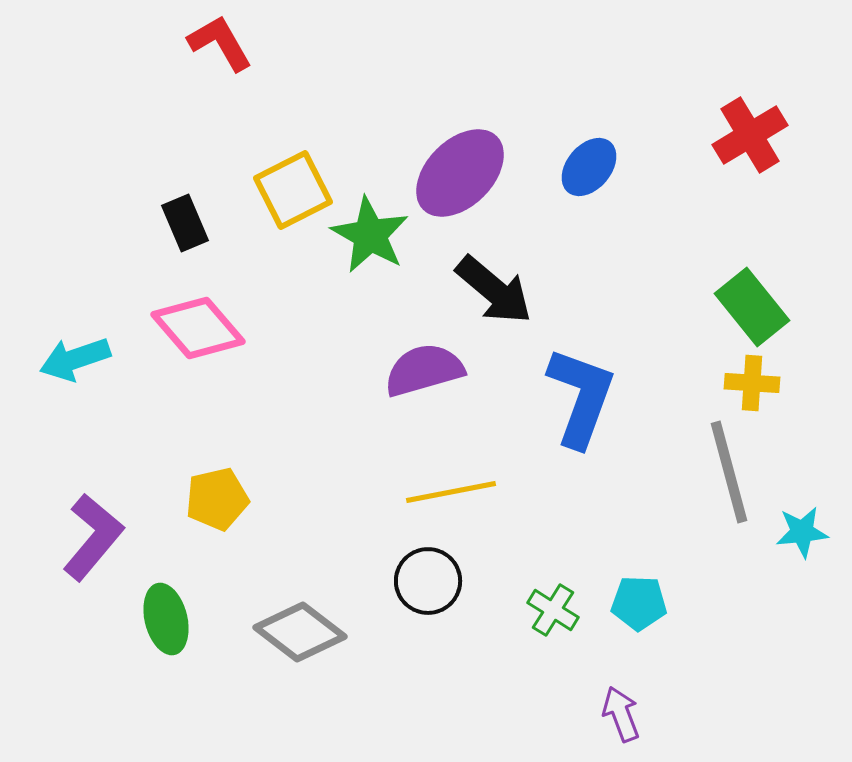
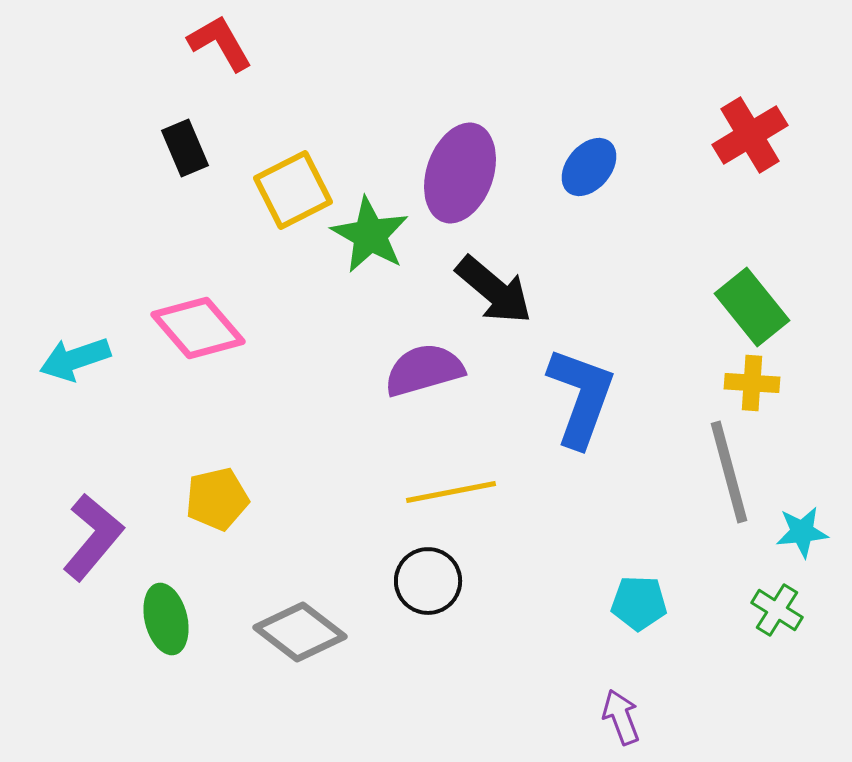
purple ellipse: rotated 26 degrees counterclockwise
black rectangle: moved 75 px up
green cross: moved 224 px right
purple arrow: moved 3 px down
